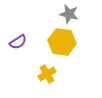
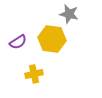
yellow hexagon: moved 10 px left, 3 px up
yellow cross: moved 13 px left; rotated 18 degrees clockwise
